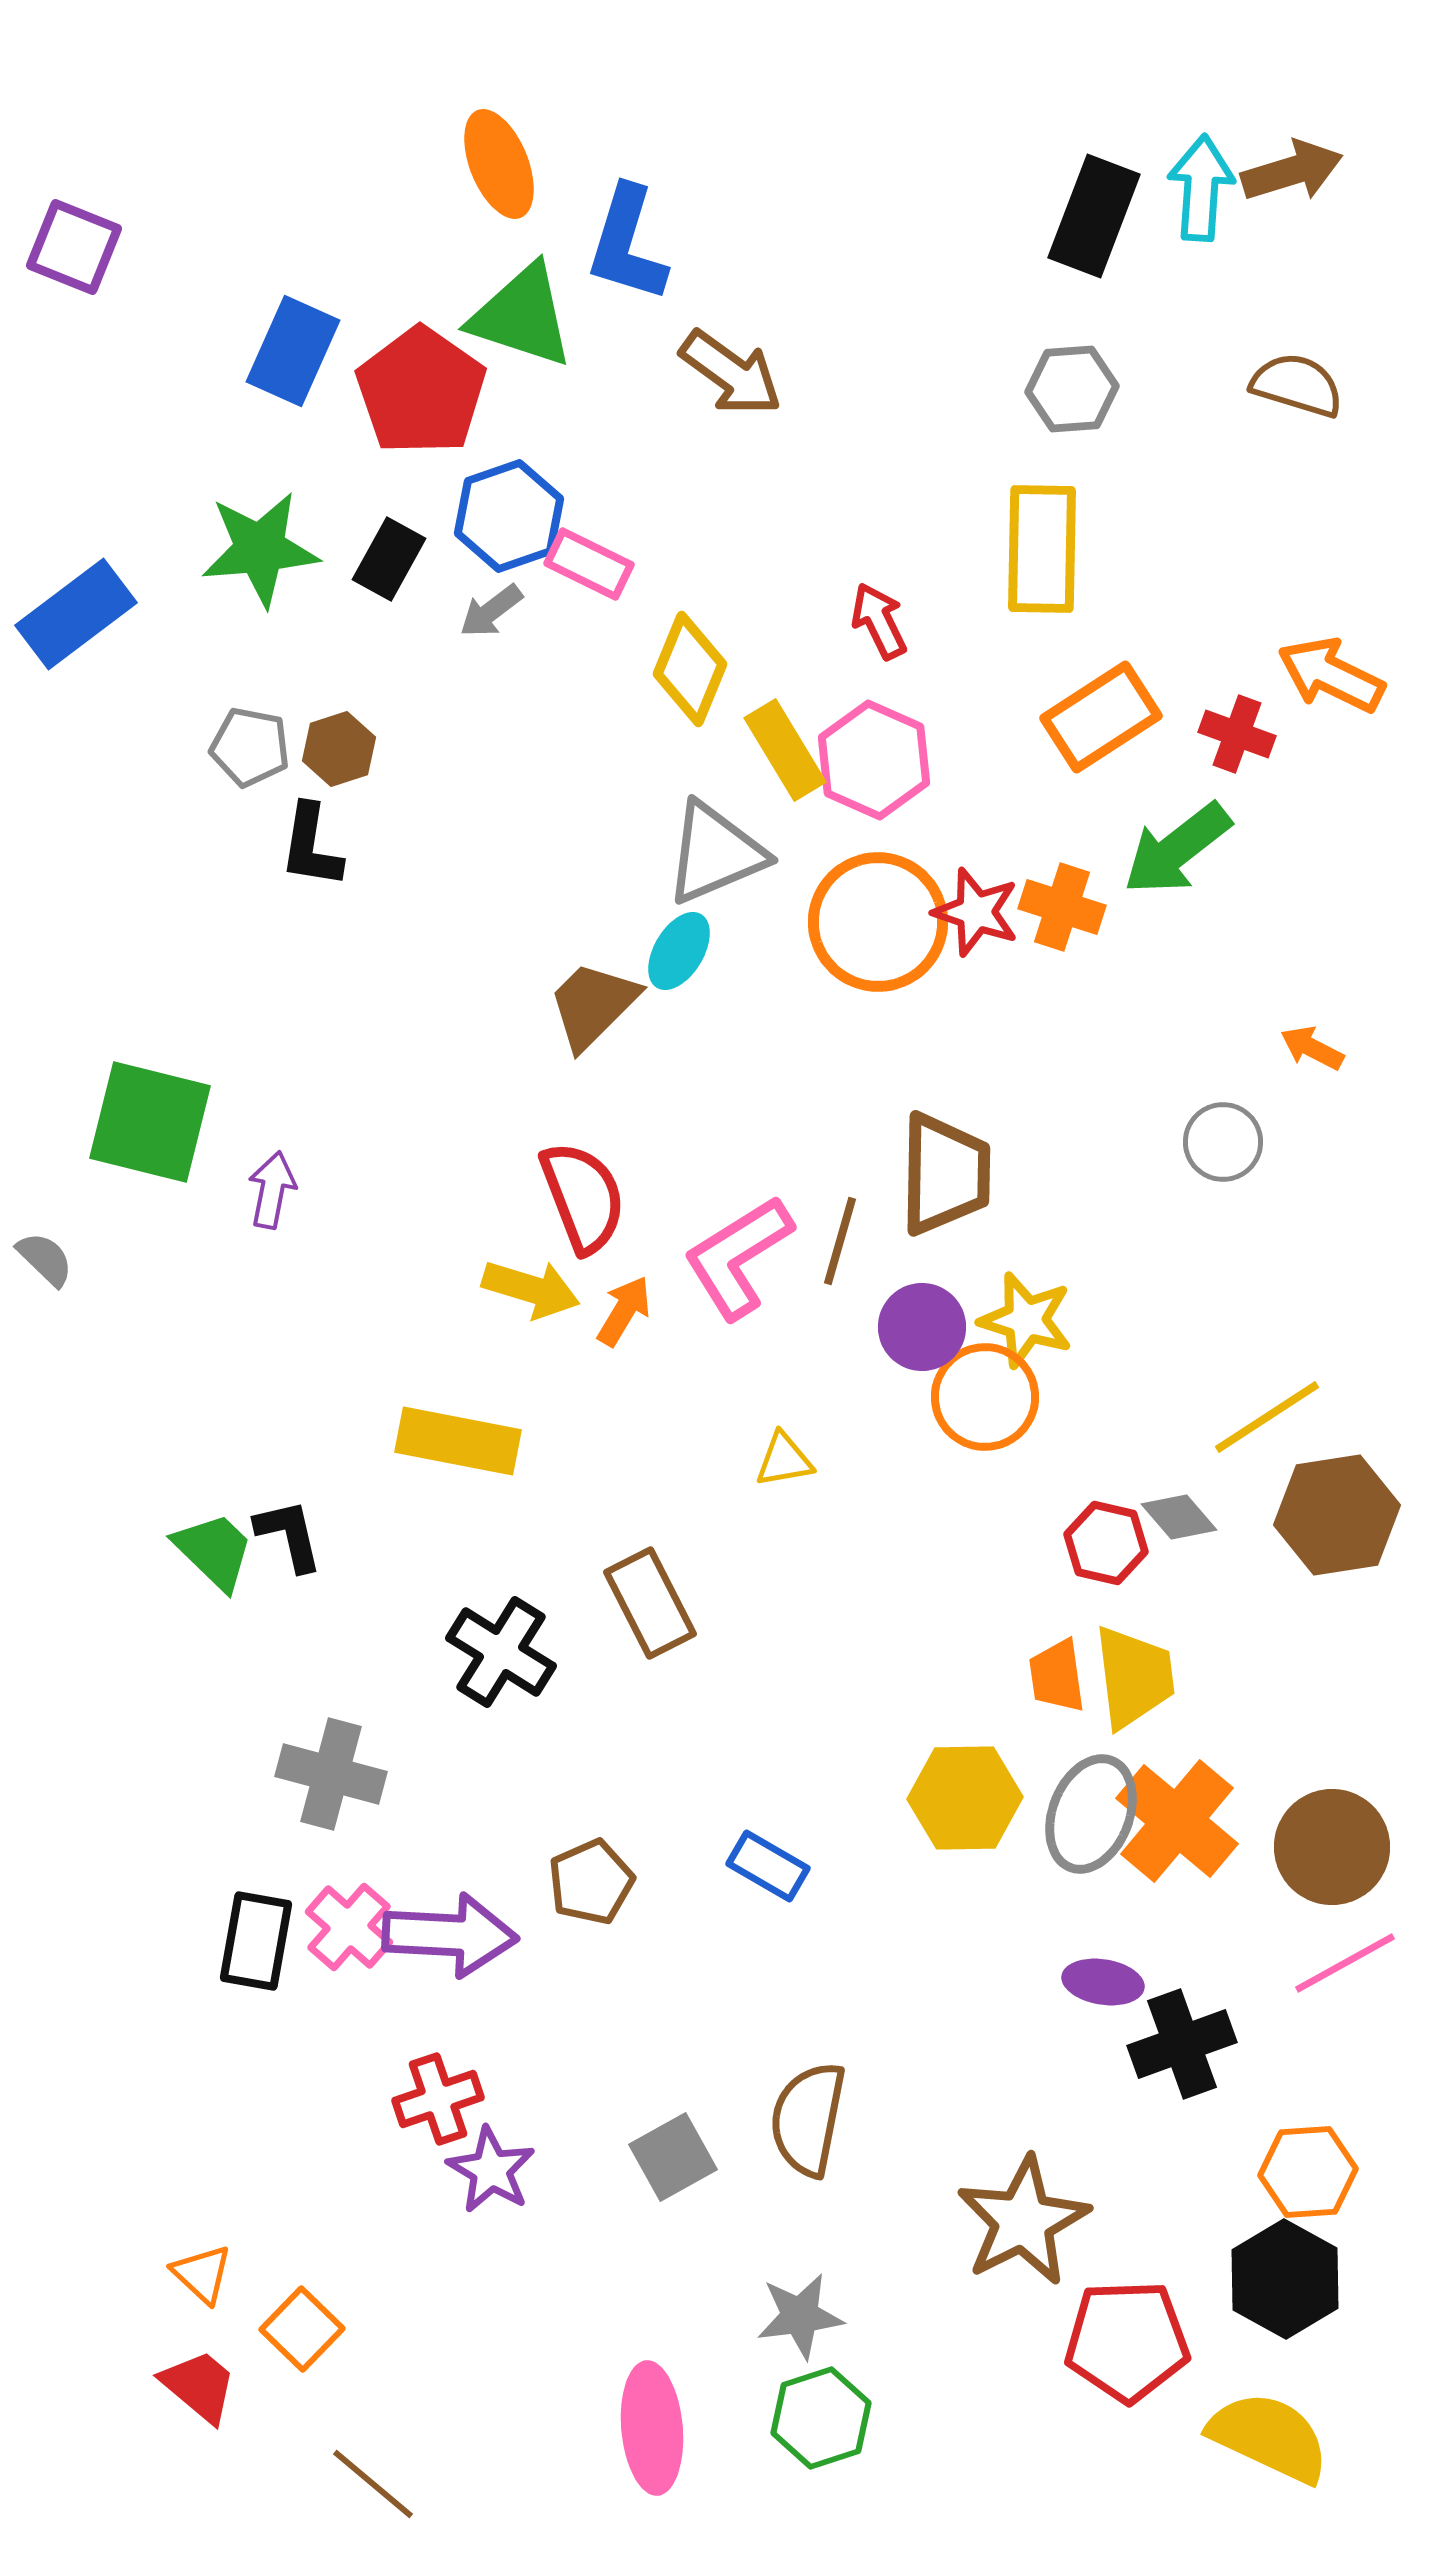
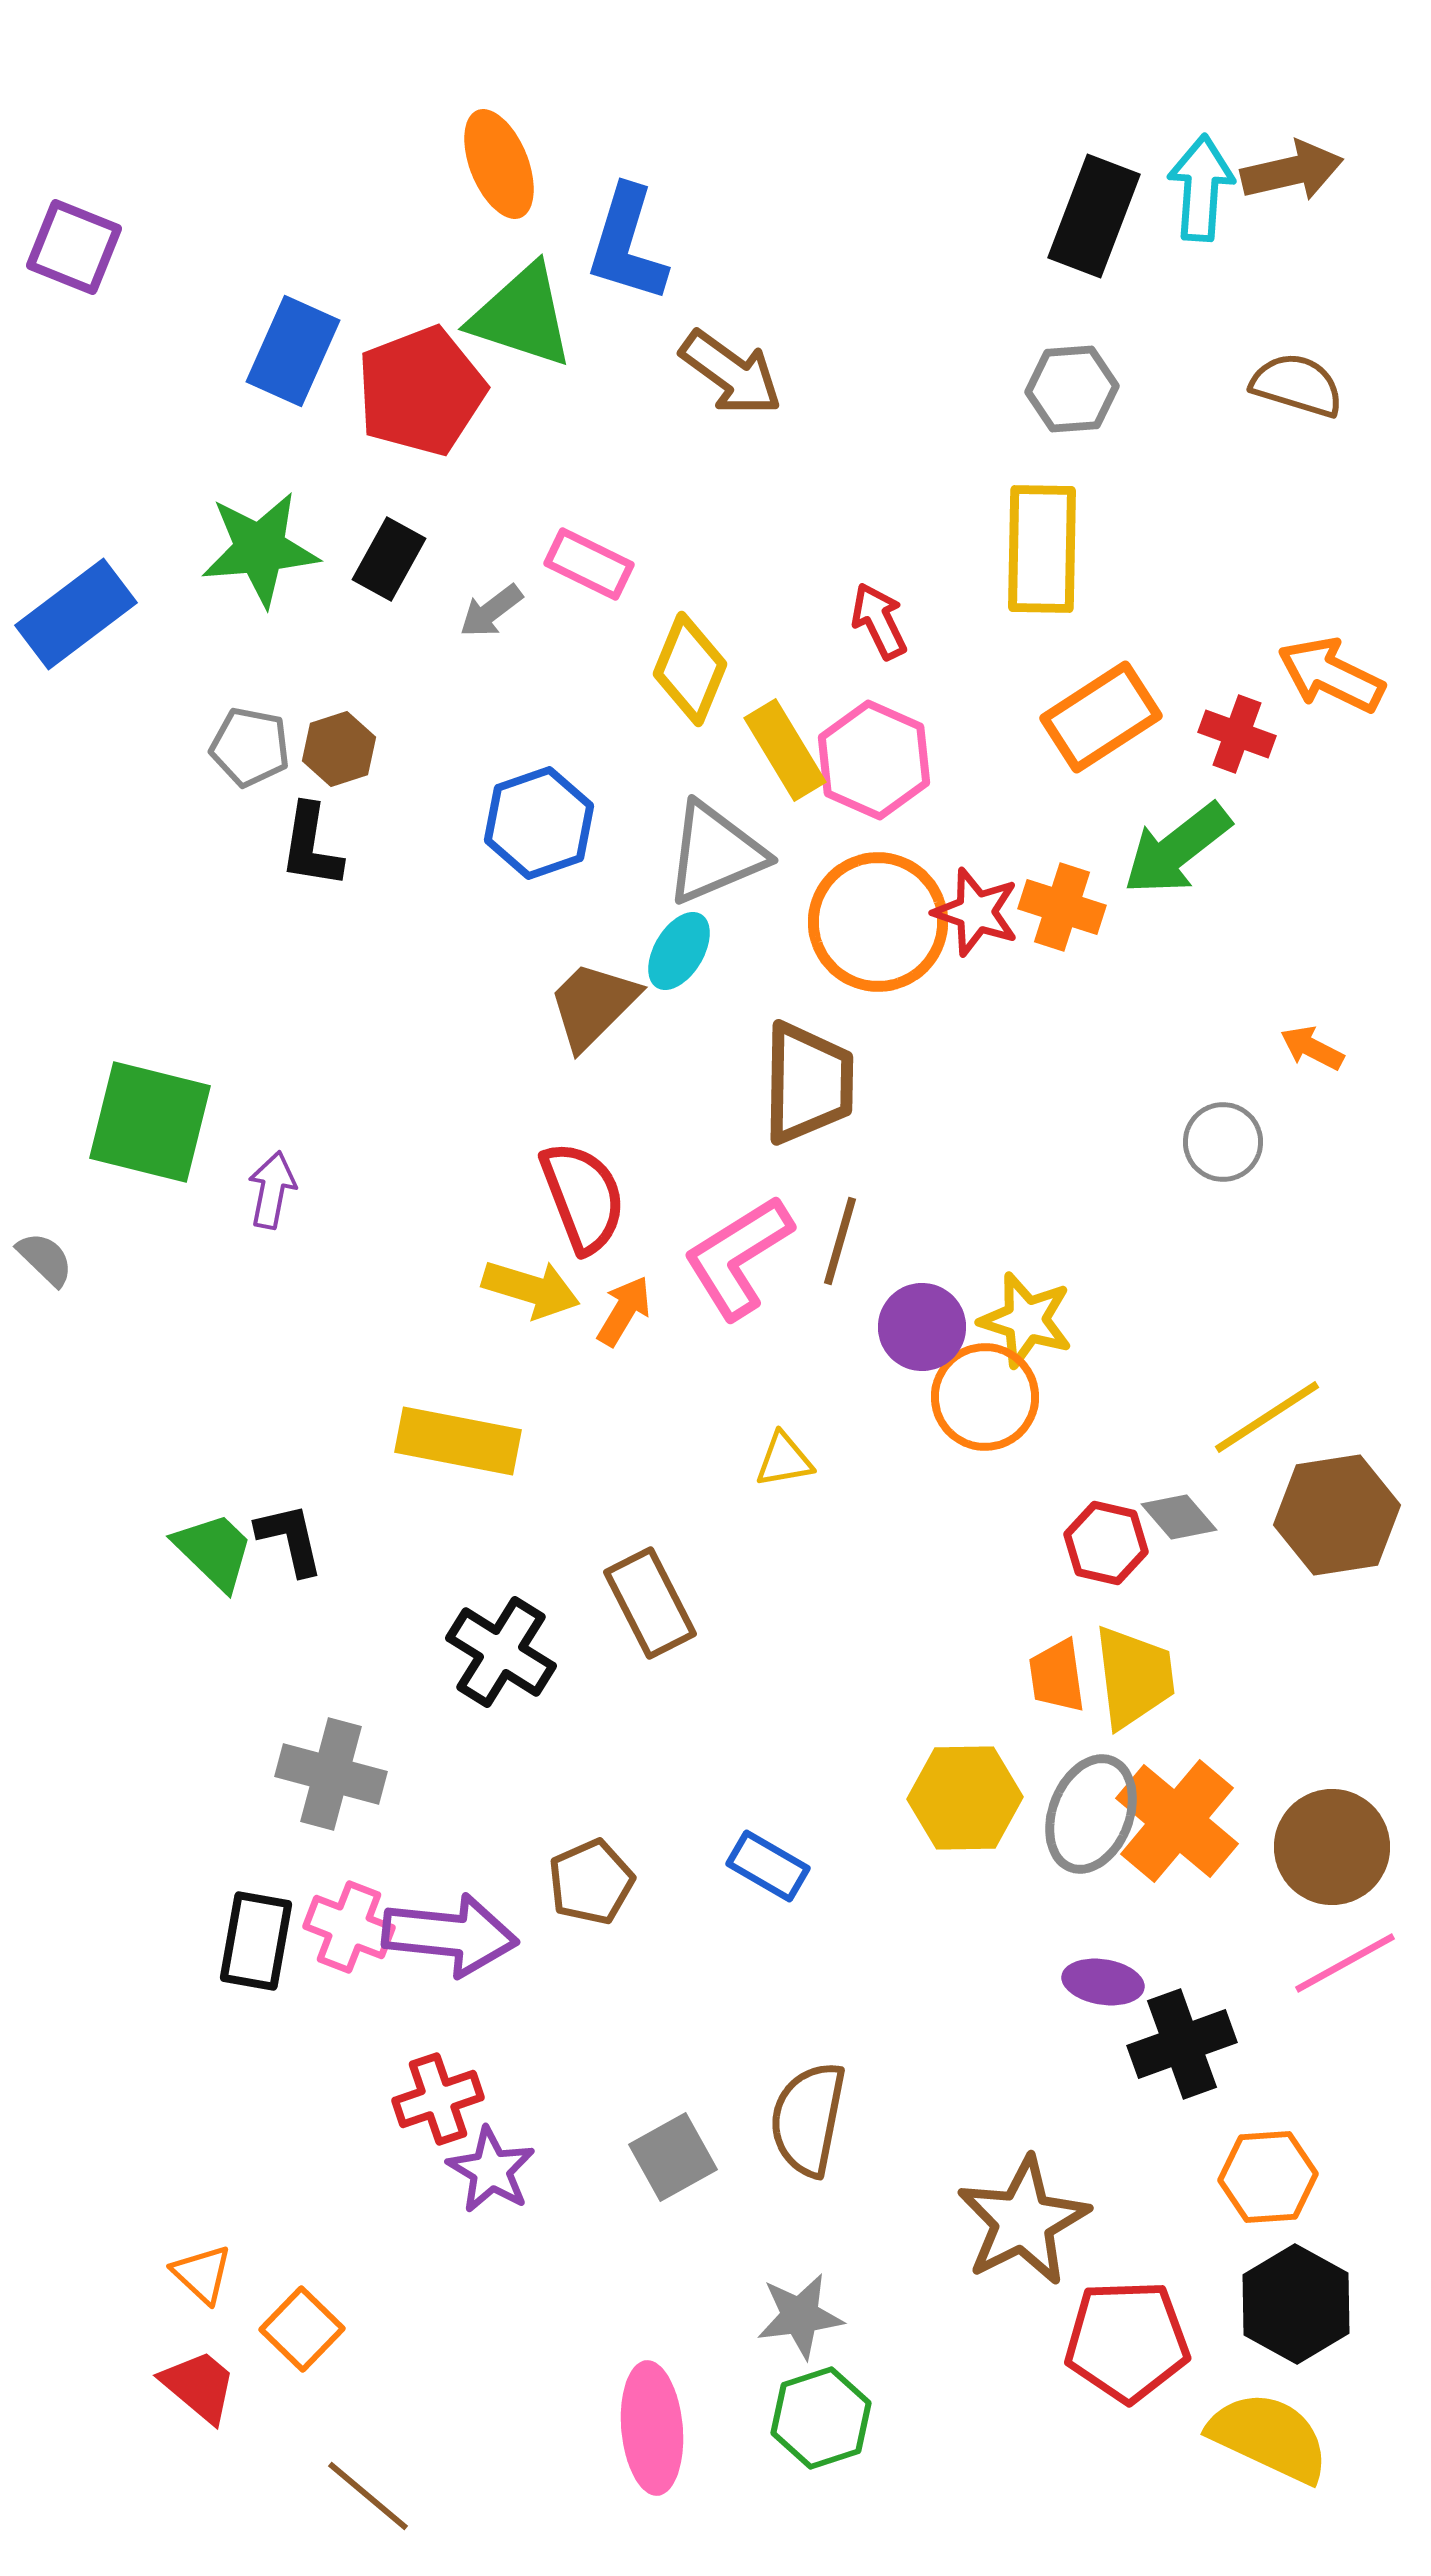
brown arrow at (1292, 171): rotated 4 degrees clockwise
red pentagon at (421, 391): rotated 16 degrees clockwise
blue hexagon at (509, 516): moved 30 px right, 307 px down
brown trapezoid at (945, 1174): moved 137 px left, 91 px up
black L-shape at (289, 1535): moved 1 px right, 4 px down
pink cross at (349, 1927): rotated 20 degrees counterclockwise
purple arrow at (450, 1935): rotated 3 degrees clockwise
orange hexagon at (1308, 2172): moved 40 px left, 5 px down
black hexagon at (1285, 2279): moved 11 px right, 25 px down
brown line at (373, 2484): moved 5 px left, 12 px down
